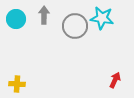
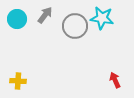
gray arrow: moved 1 px right; rotated 36 degrees clockwise
cyan circle: moved 1 px right
red arrow: rotated 49 degrees counterclockwise
yellow cross: moved 1 px right, 3 px up
